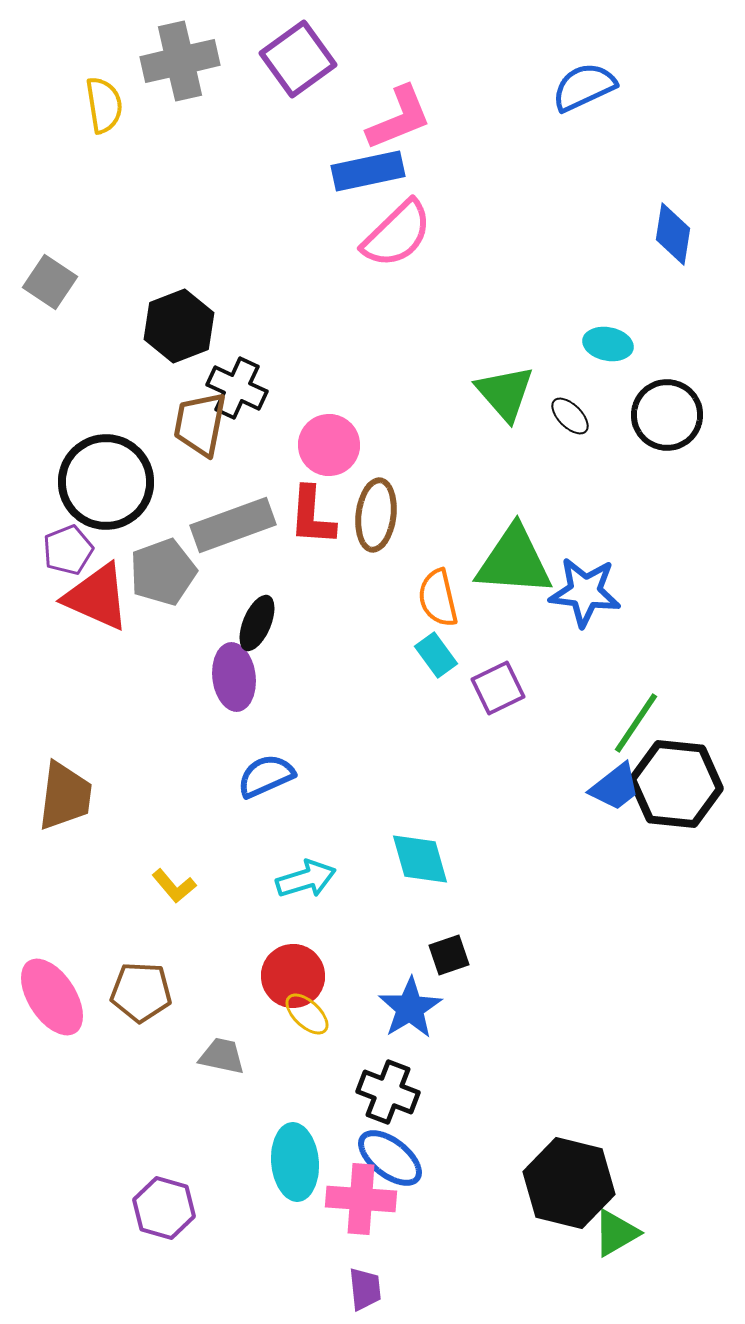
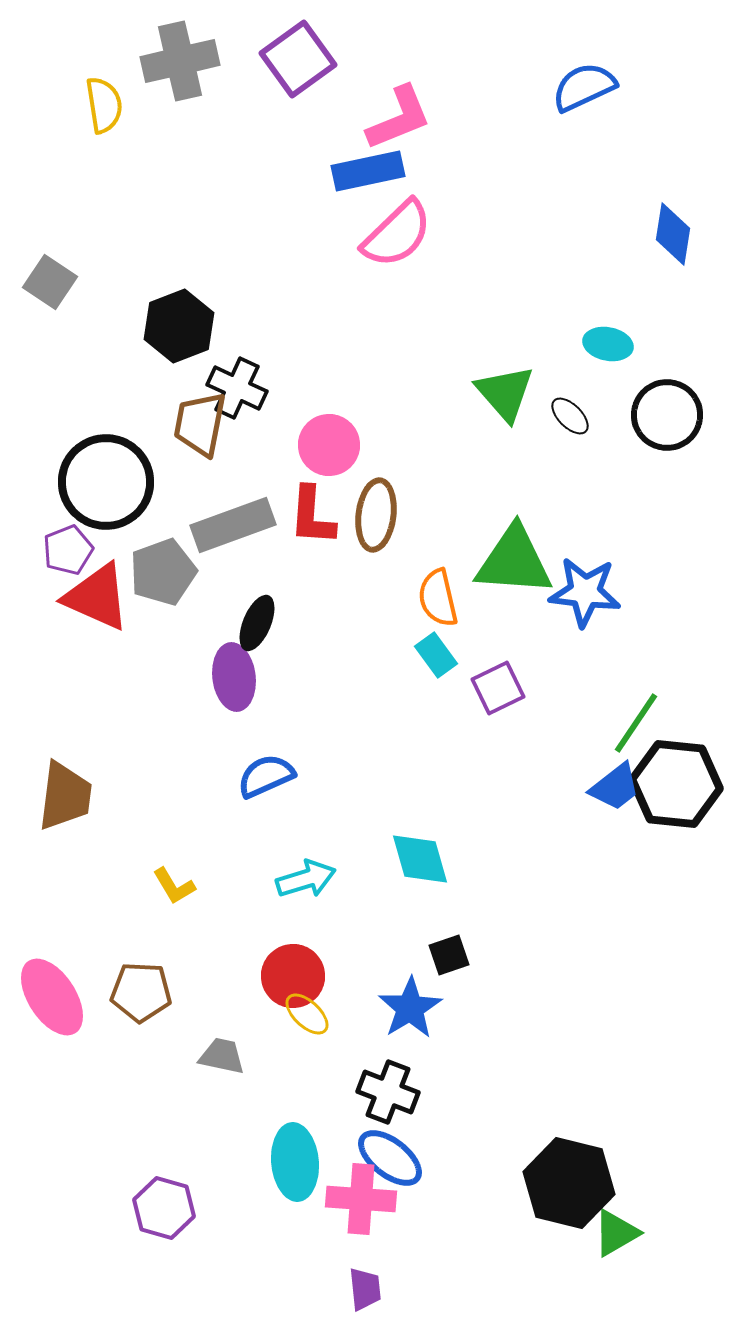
yellow L-shape at (174, 886): rotated 9 degrees clockwise
